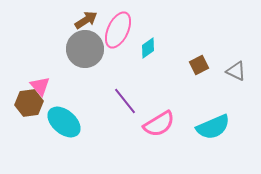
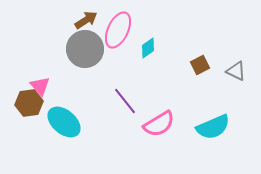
brown square: moved 1 px right
